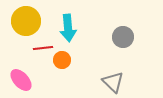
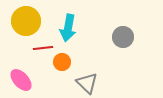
cyan arrow: rotated 16 degrees clockwise
orange circle: moved 2 px down
gray triangle: moved 26 px left, 1 px down
